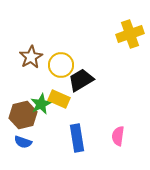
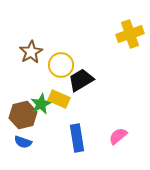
brown star: moved 5 px up
pink semicircle: rotated 42 degrees clockwise
